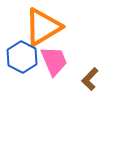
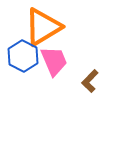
blue hexagon: moved 1 px right, 1 px up
brown L-shape: moved 2 px down
